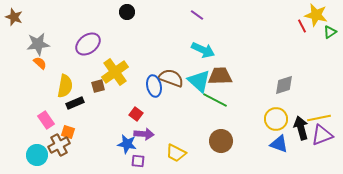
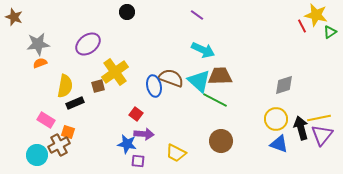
orange semicircle: rotated 64 degrees counterclockwise
pink rectangle: rotated 24 degrees counterclockwise
purple triangle: rotated 30 degrees counterclockwise
